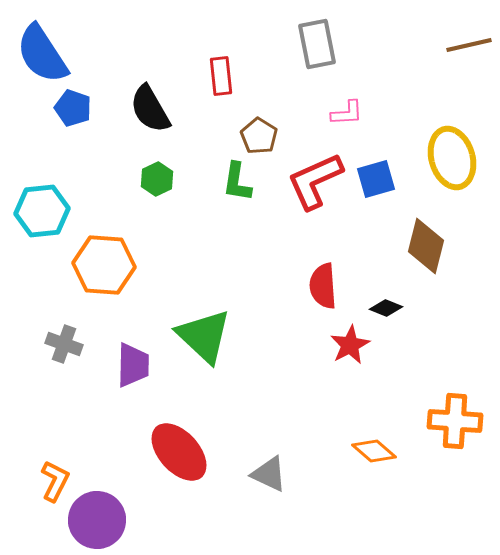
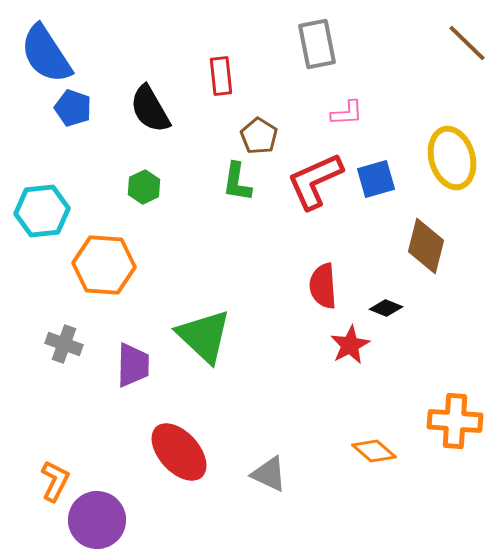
brown line: moved 2 px left, 2 px up; rotated 57 degrees clockwise
blue semicircle: moved 4 px right
green hexagon: moved 13 px left, 8 px down
